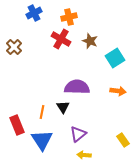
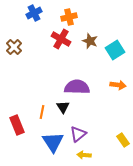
cyan square: moved 8 px up
orange arrow: moved 6 px up
blue triangle: moved 11 px right, 2 px down
